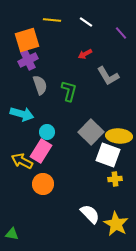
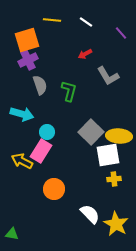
white square: rotated 30 degrees counterclockwise
yellow cross: moved 1 px left
orange circle: moved 11 px right, 5 px down
